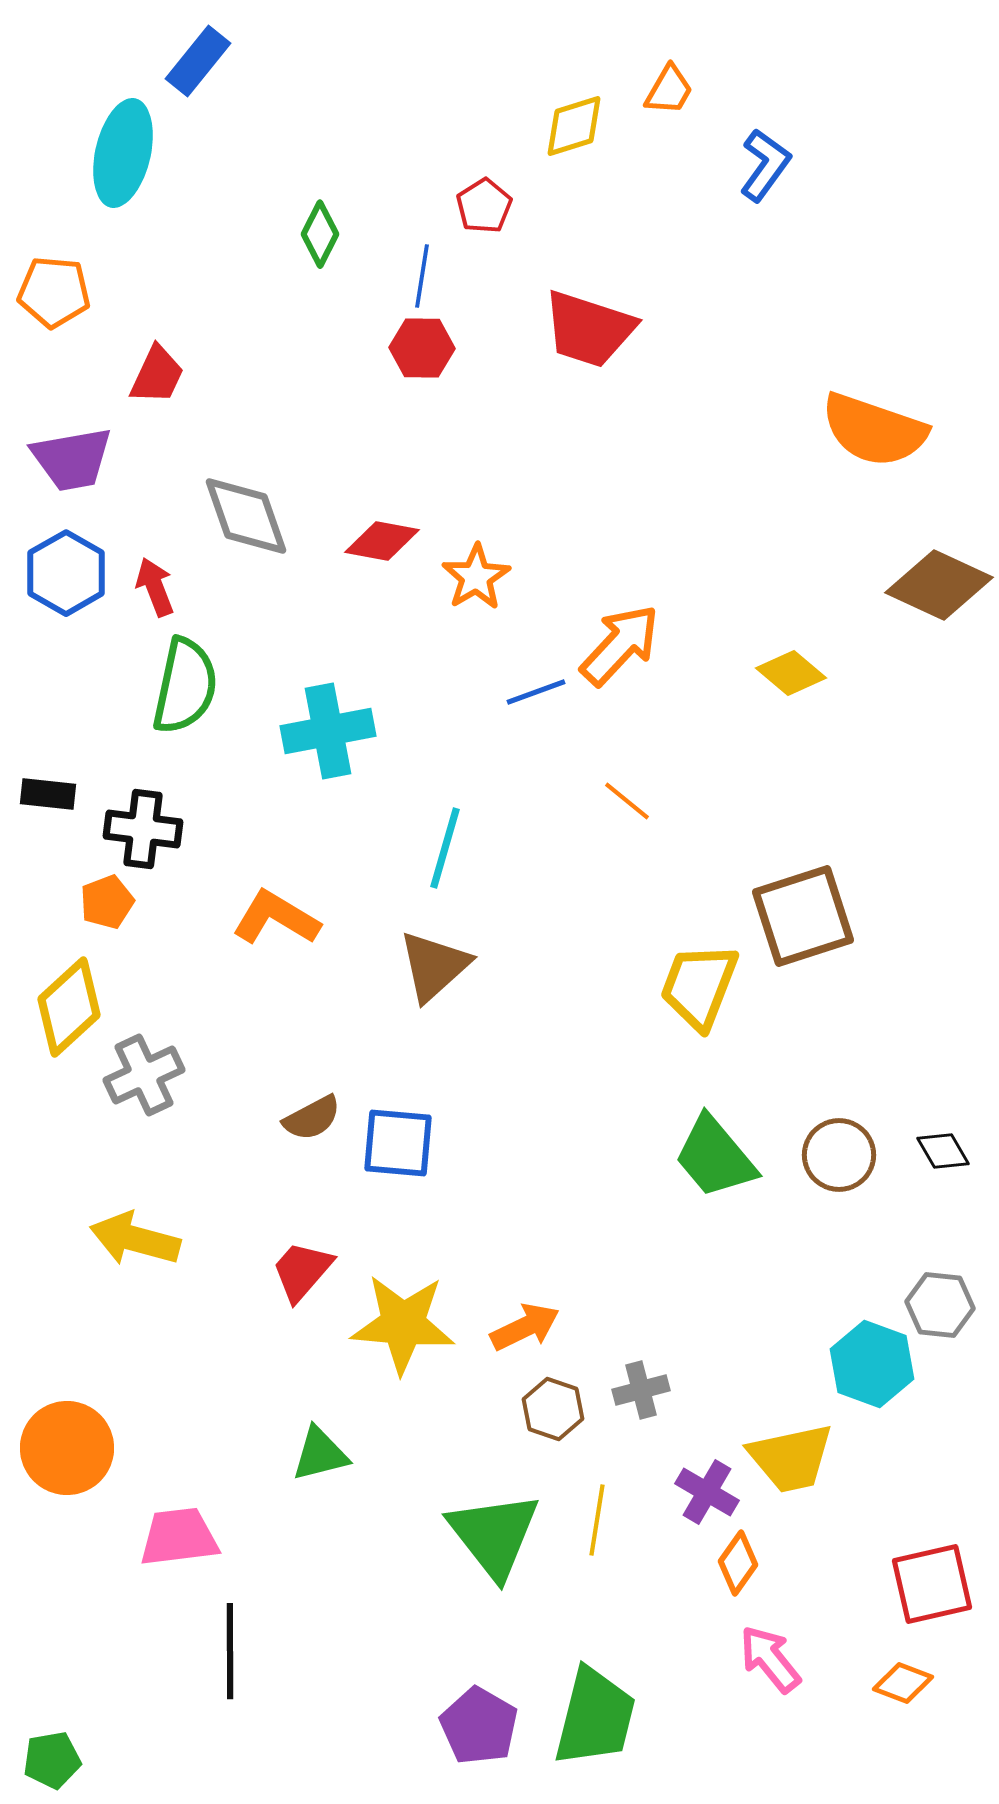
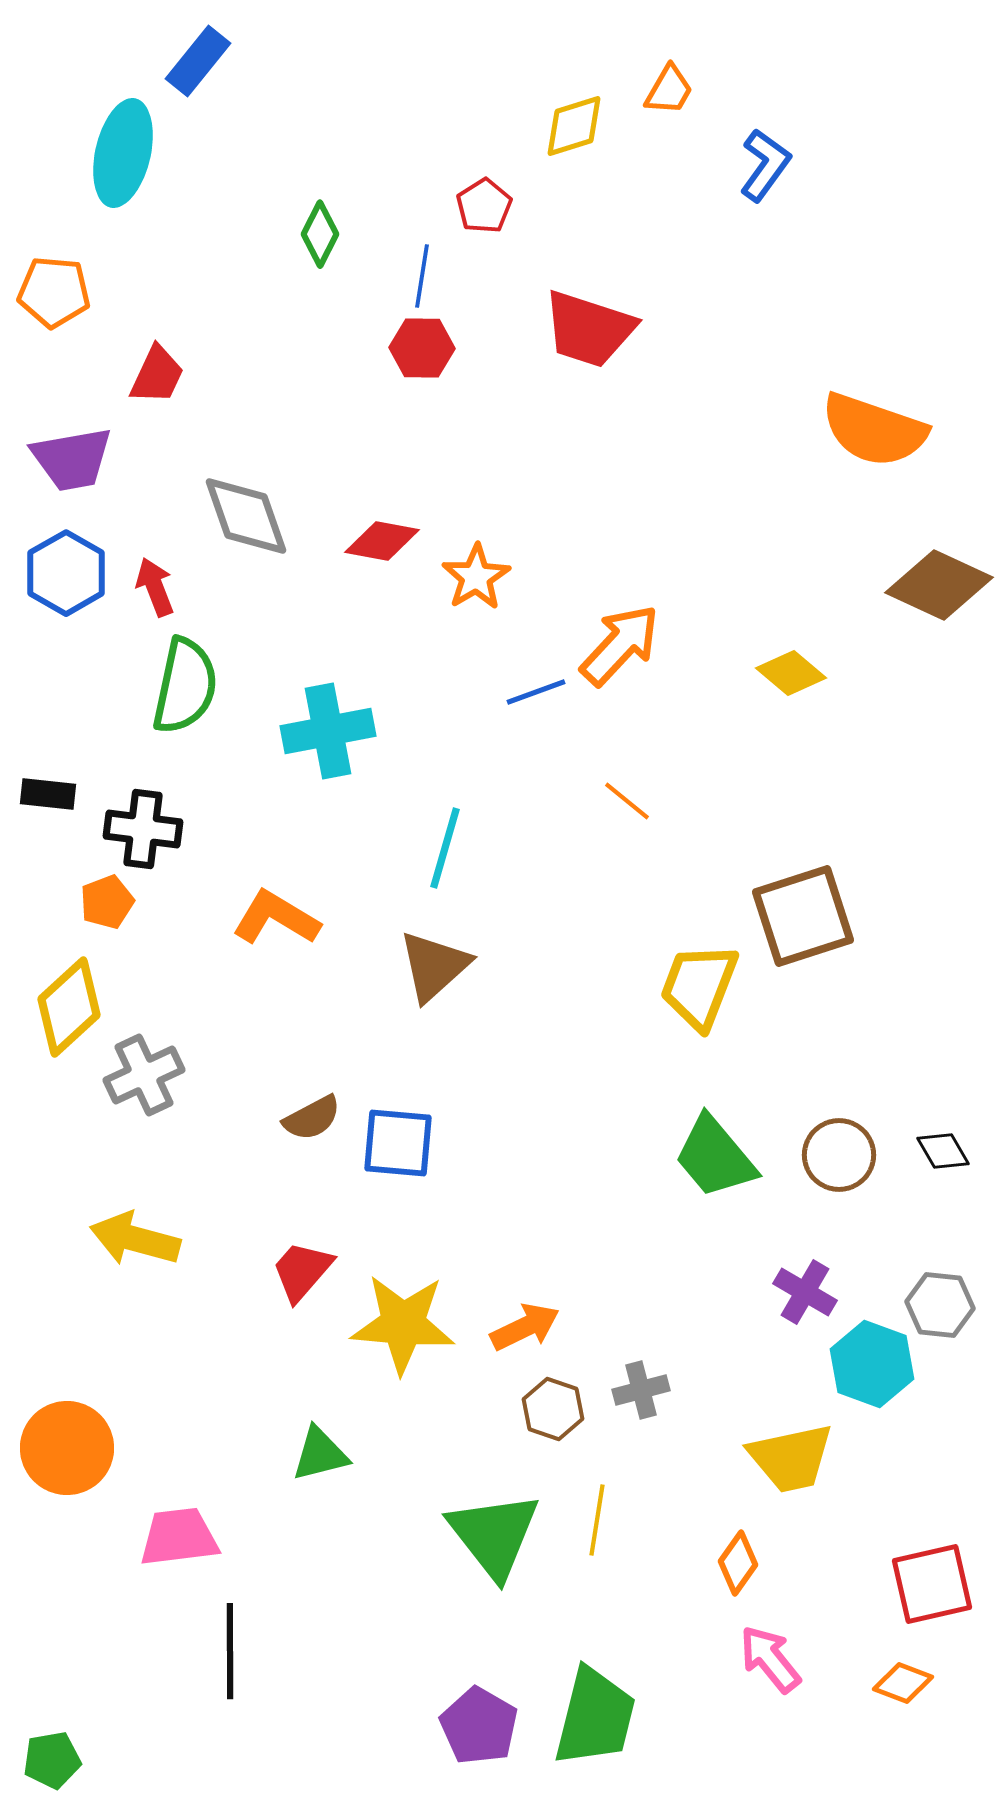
purple cross at (707, 1492): moved 98 px right, 200 px up
